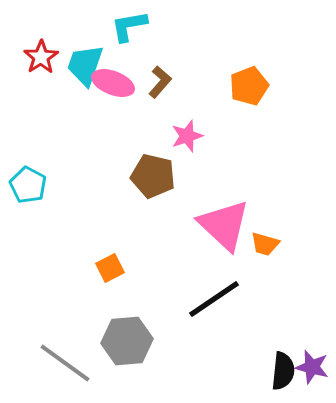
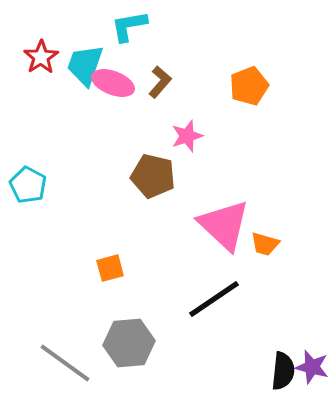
orange square: rotated 12 degrees clockwise
gray hexagon: moved 2 px right, 2 px down
